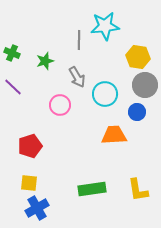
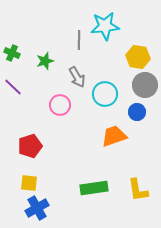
orange trapezoid: moved 1 px down; rotated 16 degrees counterclockwise
green rectangle: moved 2 px right, 1 px up
